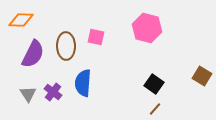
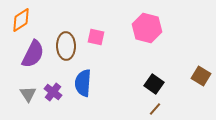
orange diamond: rotated 35 degrees counterclockwise
brown square: moved 1 px left
